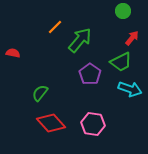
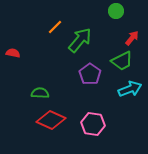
green circle: moved 7 px left
green trapezoid: moved 1 px right, 1 px up
cyan arrow: rotated 40 degrees counterclockwise
green semicircle: rotated 54 degrees clockwise
red diamond: moved 3 px up; rotated 24 degrees counterclockwise
